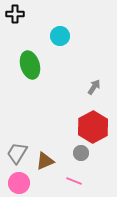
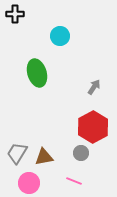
green ellipse: moved 7 px right, 8 px down
brown triangle: moved 1 px left, 4 px up; rotated 12 degrees clockwise
pink circle: moved 10 px right
